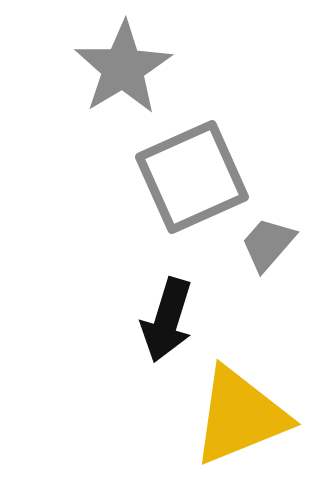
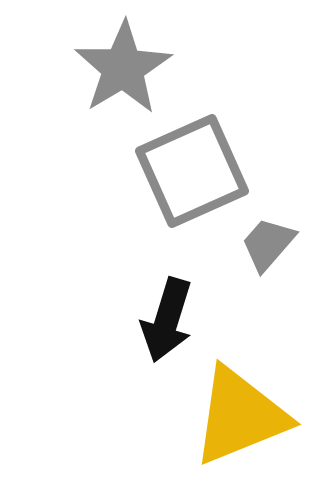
gray square: moved 6 px up
